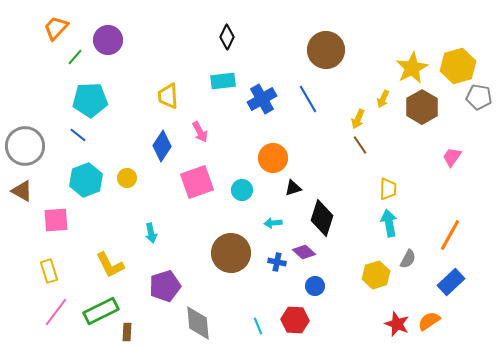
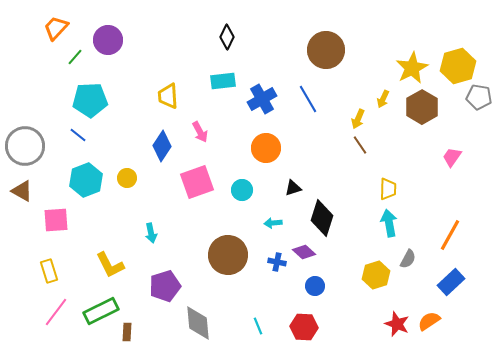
orange circle at (273, 158): moved 7 px left, 10 px up
brown circle at (231, 253): moved 3 px left, 2 px down
red hexagon at (295, 320): moved 9 px right, 7 px down
